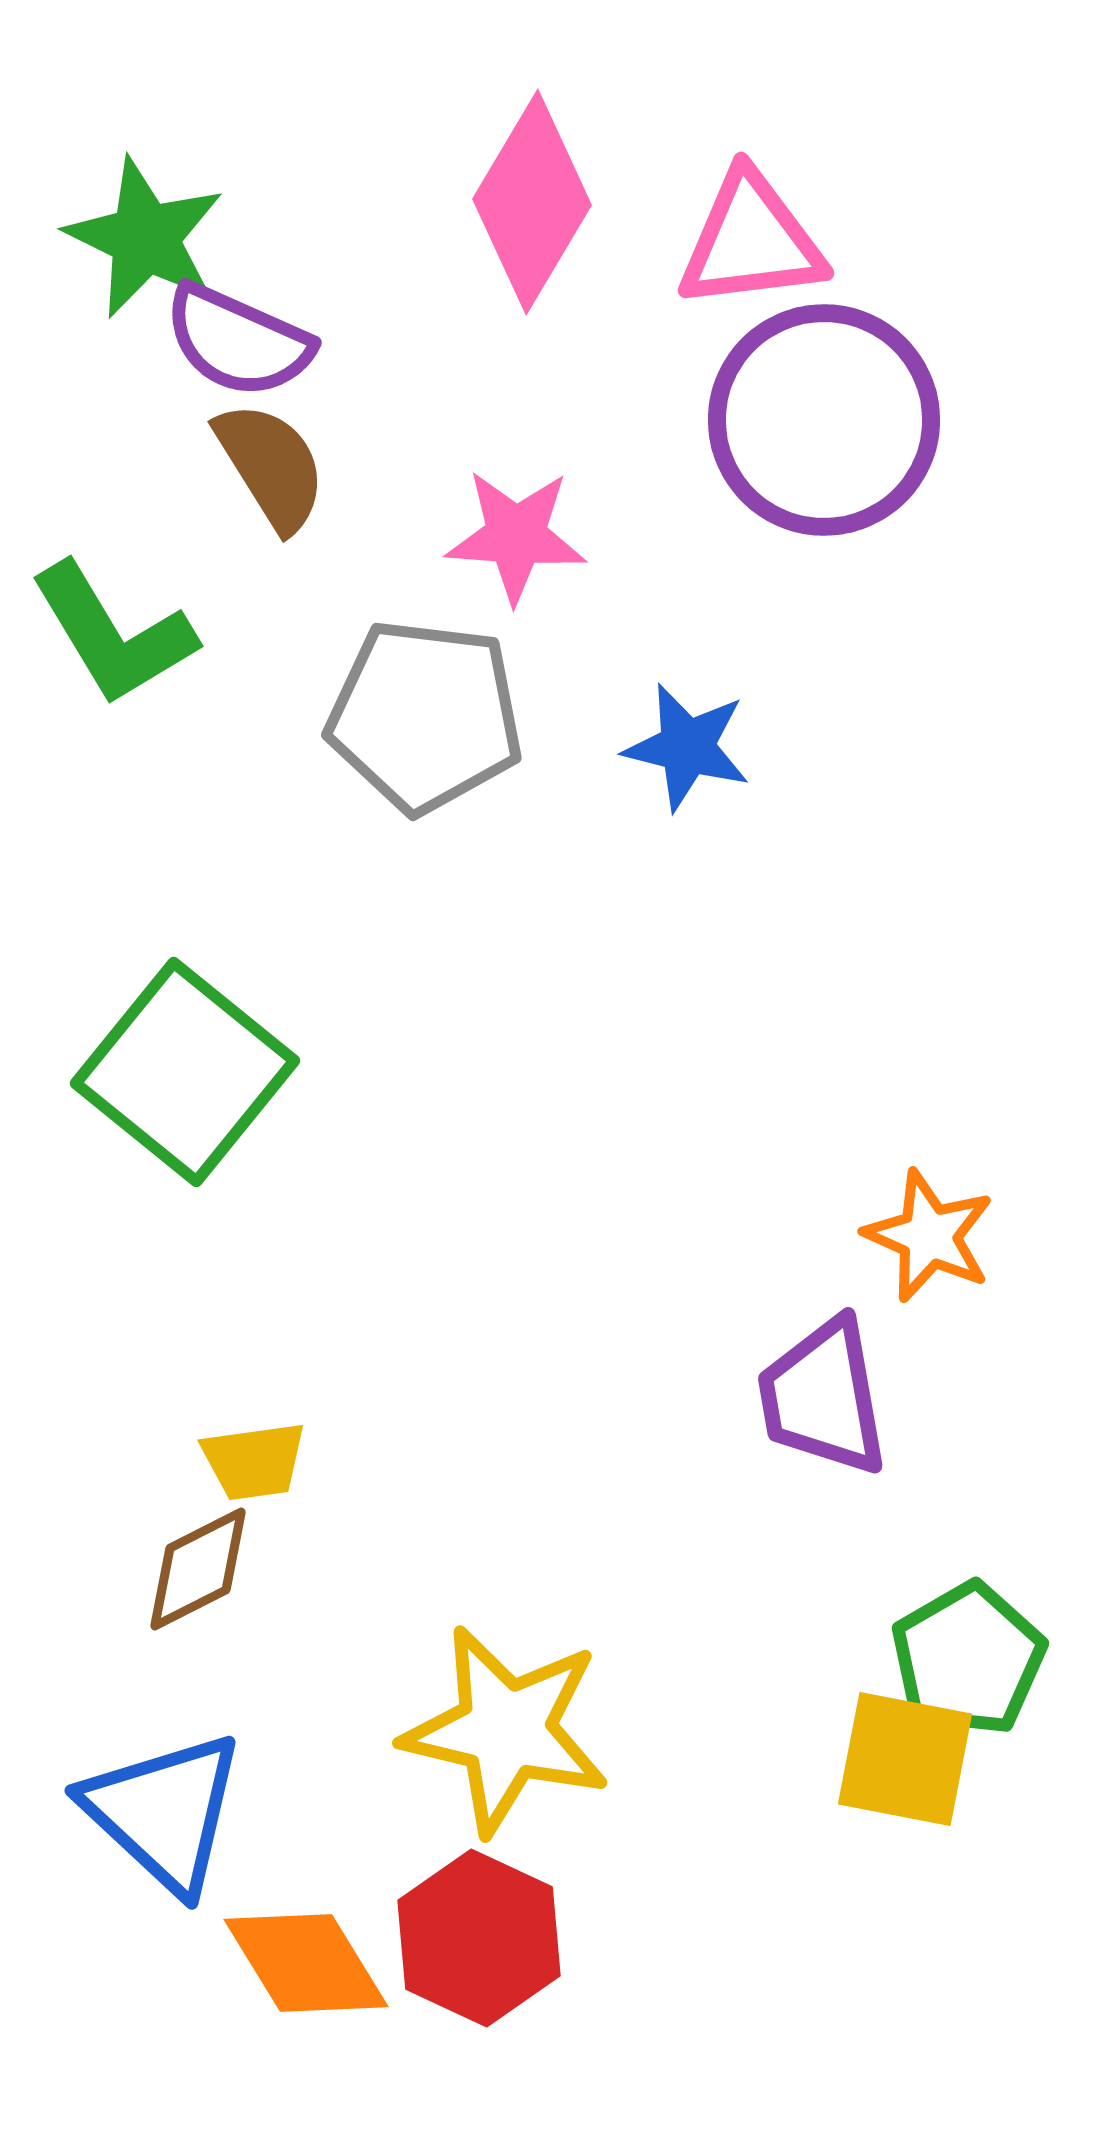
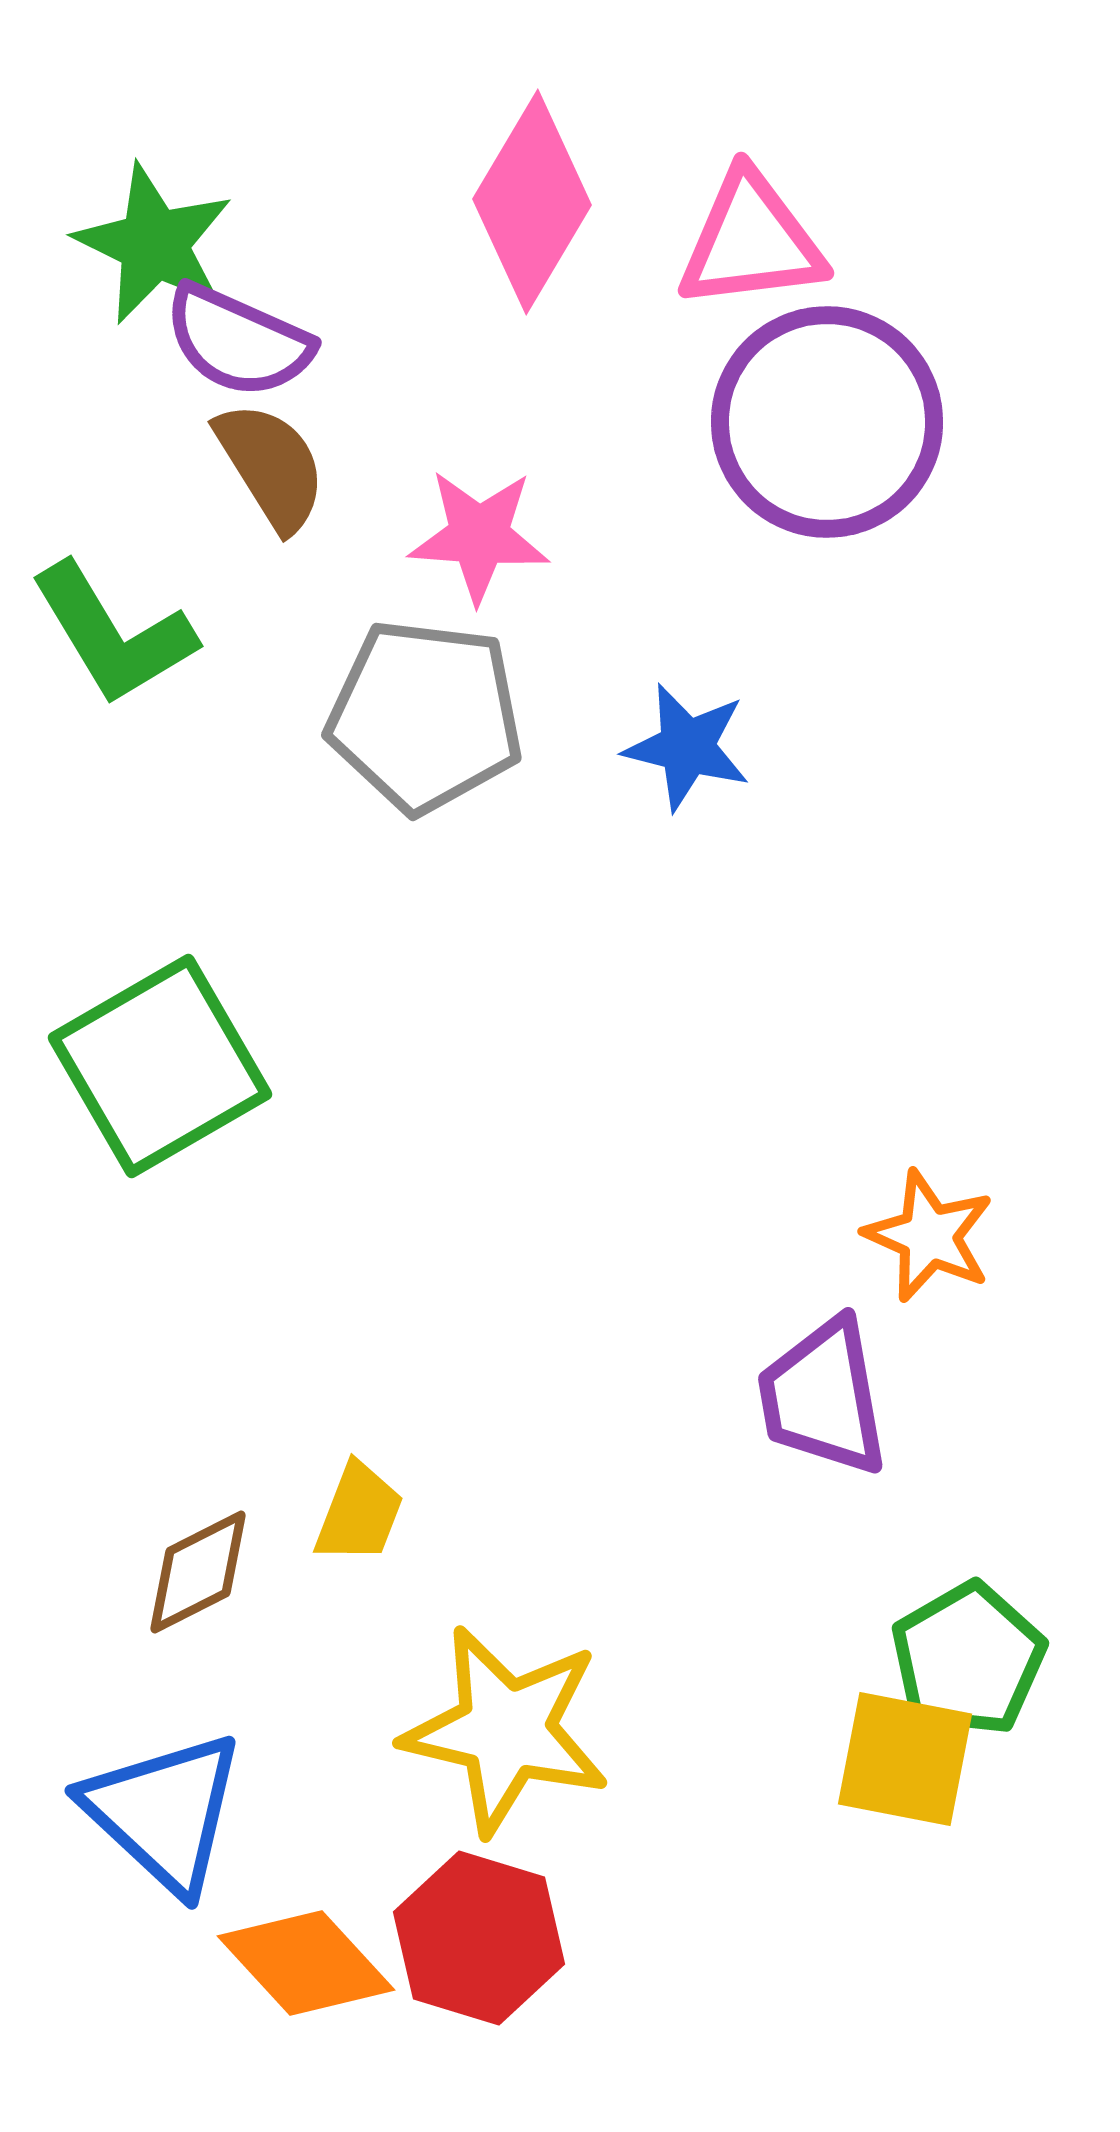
green star: moved 9 px right, 6 px down
purple circle: moved 3 px right, 2 px down
pink star: moved 37 px left
green square: moved 25 px left, 6 px up; rotated 21 degrees clockwise
yellow trapezoid: moved 105 px right, 52 px down; rotated 61 degrees counterclockwise
brown diamond: moved 3 px down
red hexagon: rotated 8 degrees counterclockwise
orange diamond: rotated 11 degrees counterclockwise
